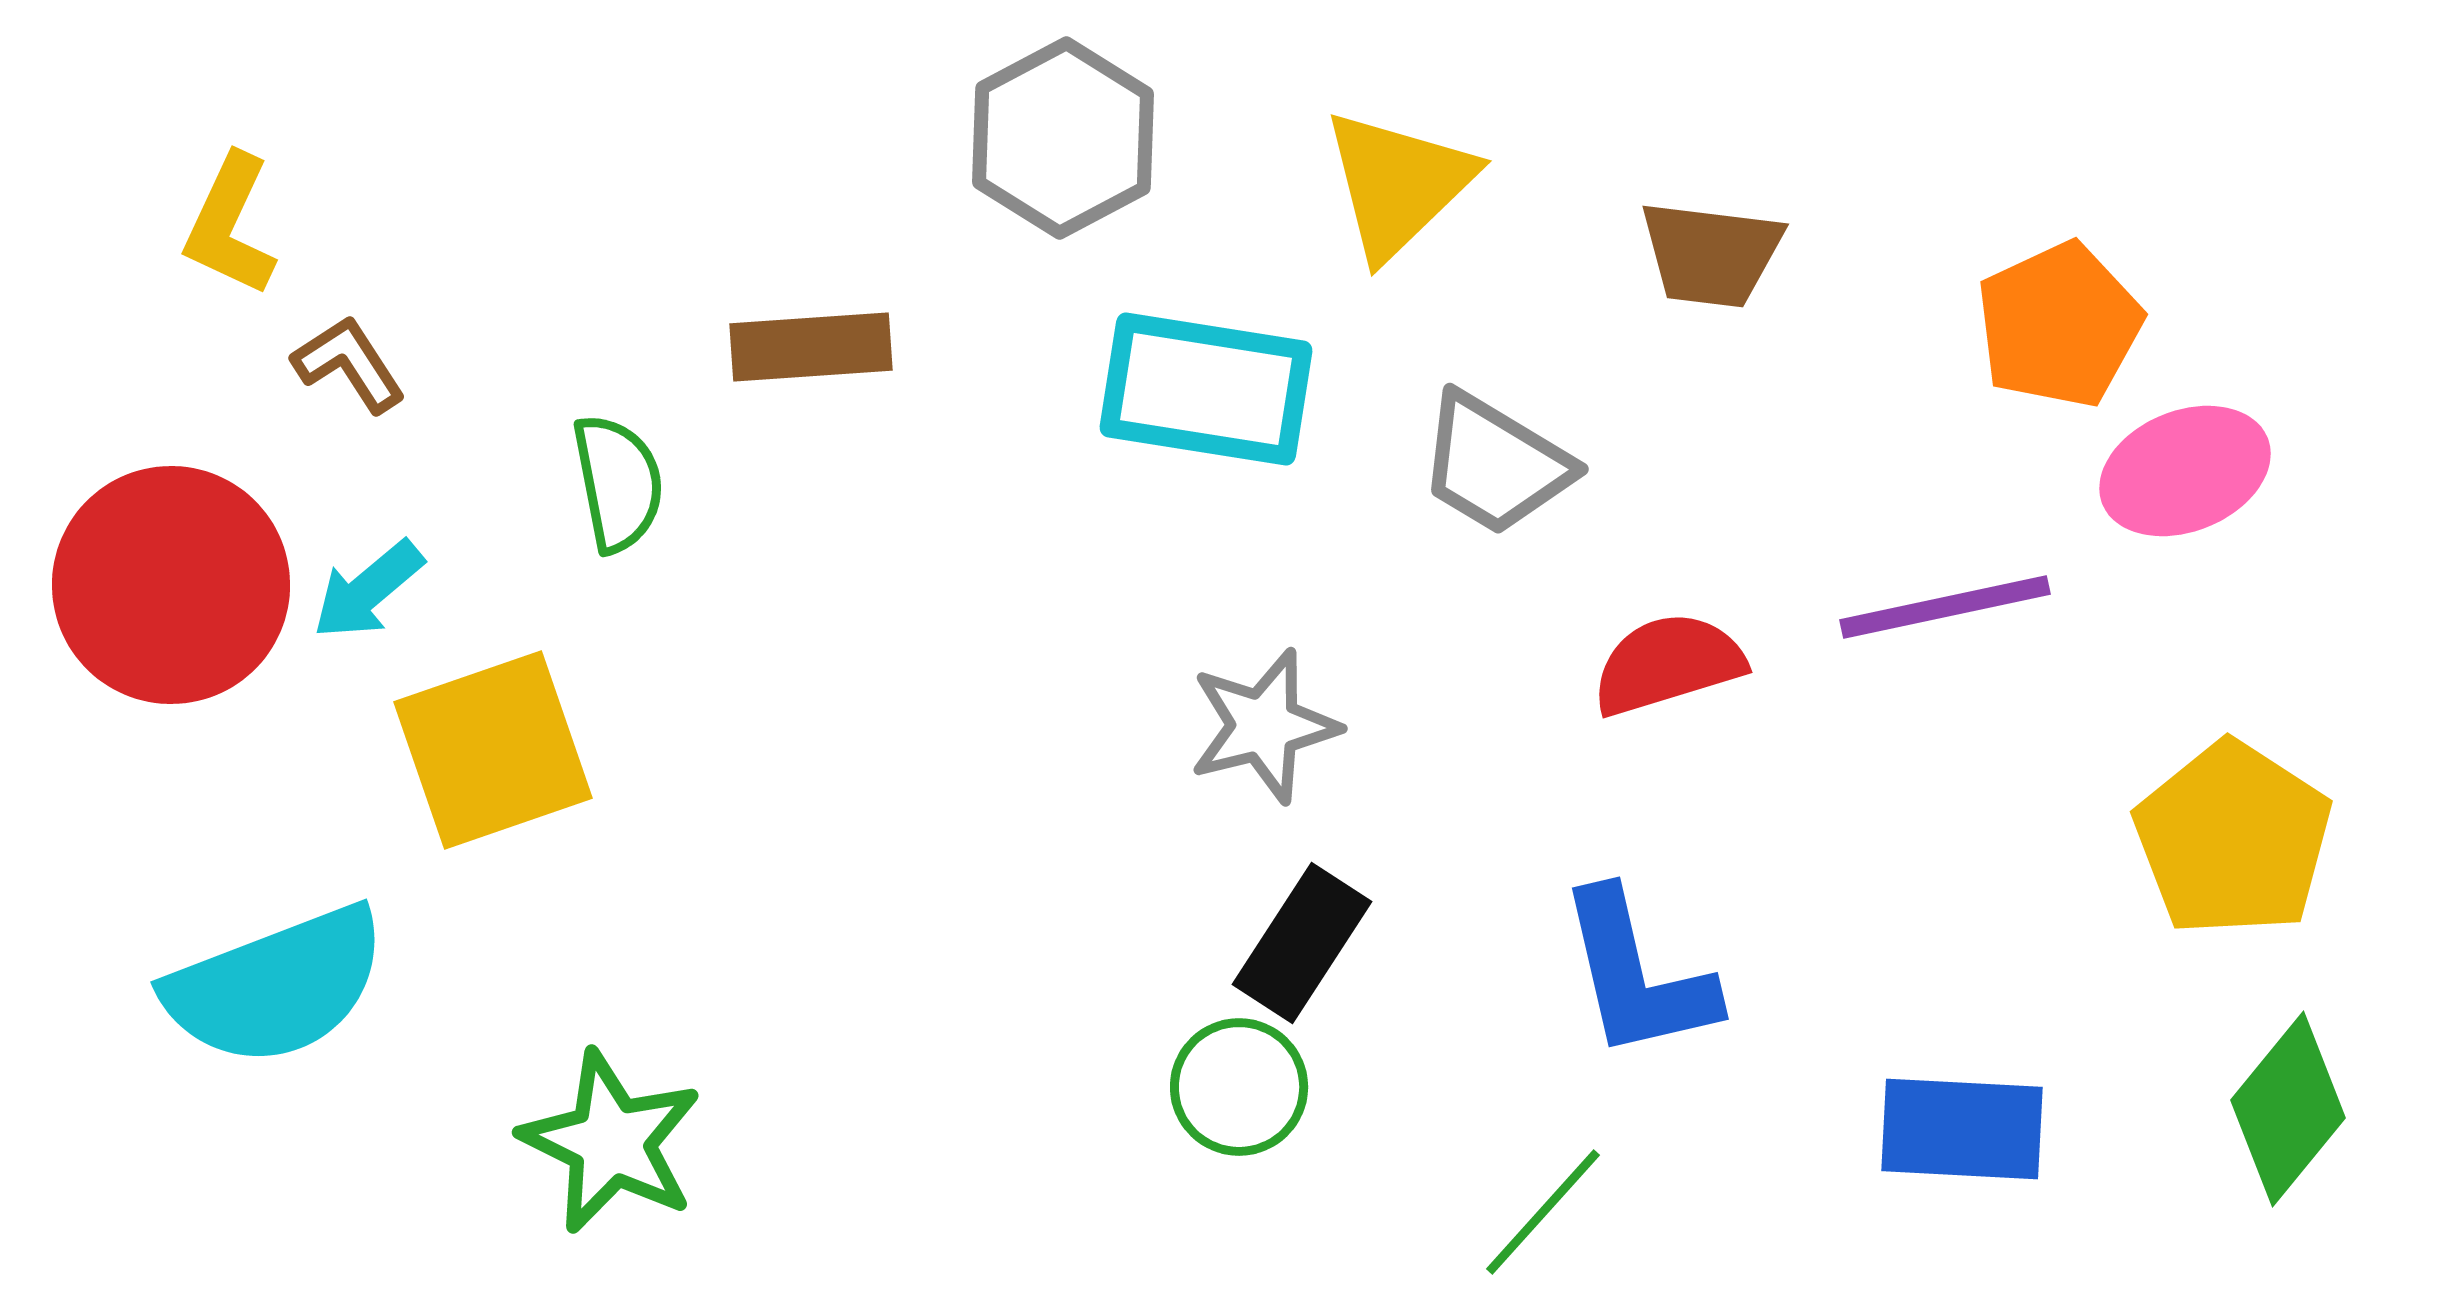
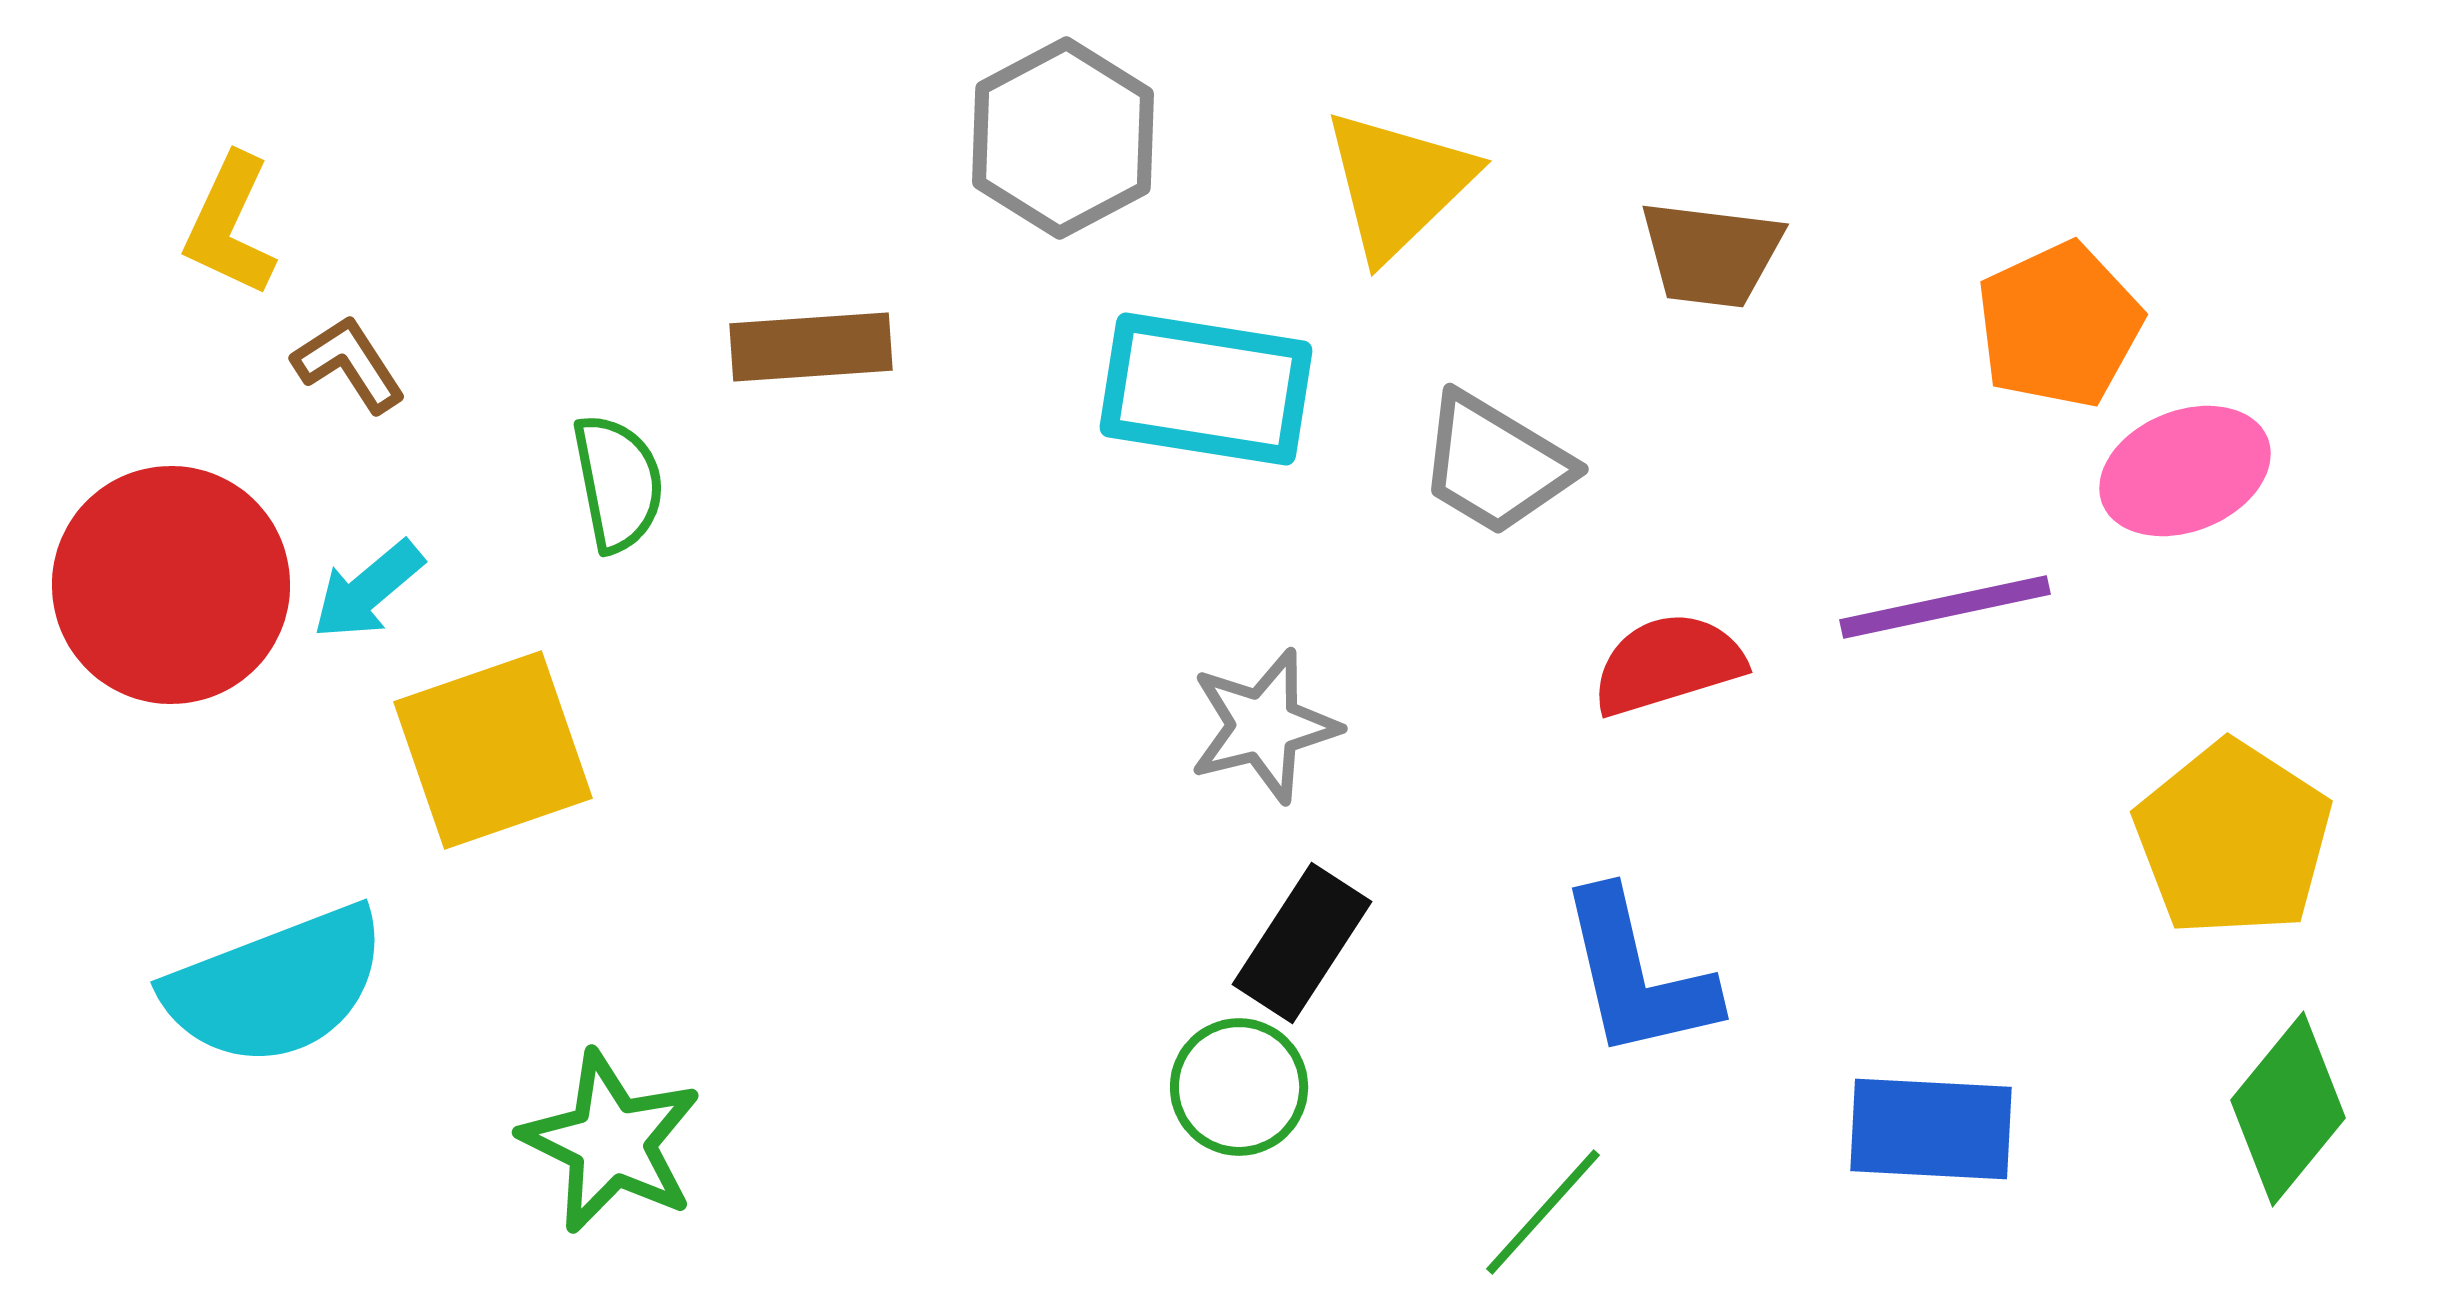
blue rectangle: moved 31 px left
